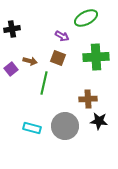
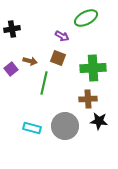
green cross: moved 3 px left, 11 px down
